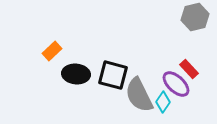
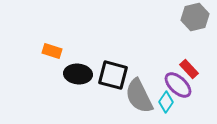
orange rectangle: rotated 60 degrees clockwise
black ellipse: moved 2 px right
purple ellipse: moved 2 px right, 1 px down
gray semicircle: moved 1 px down
cyan diamond: moved 3 px right
